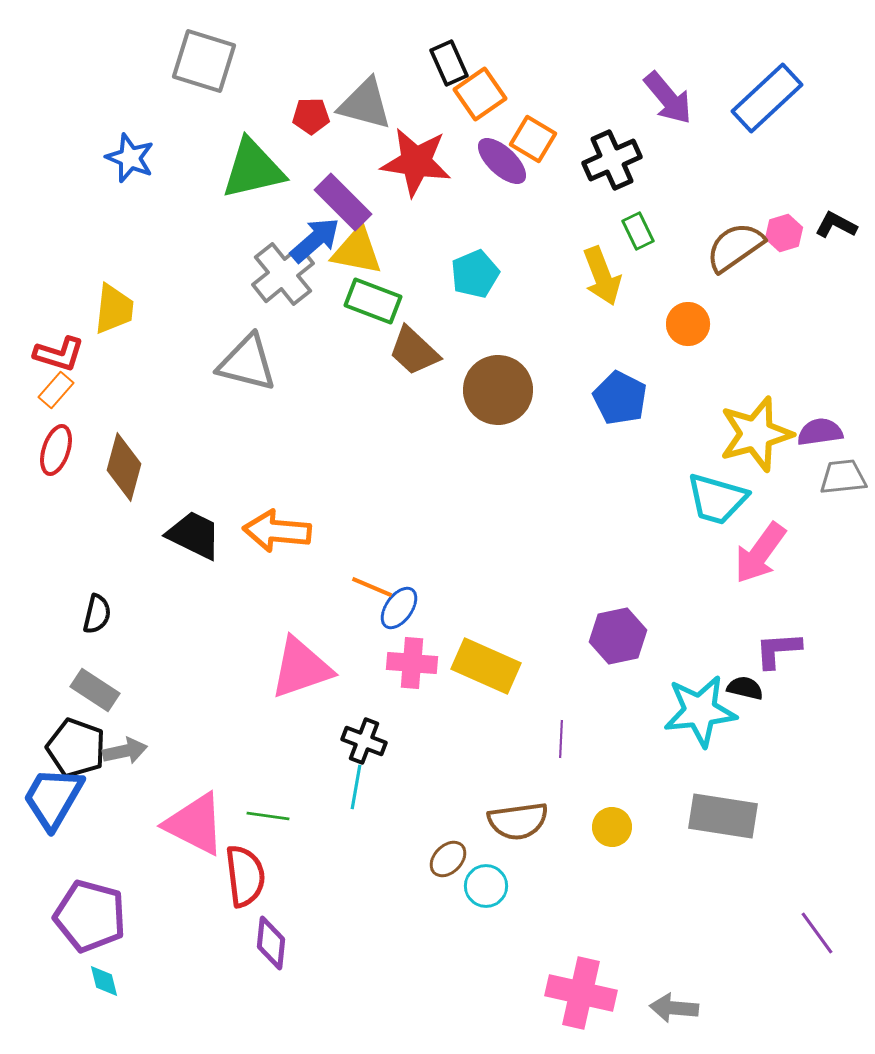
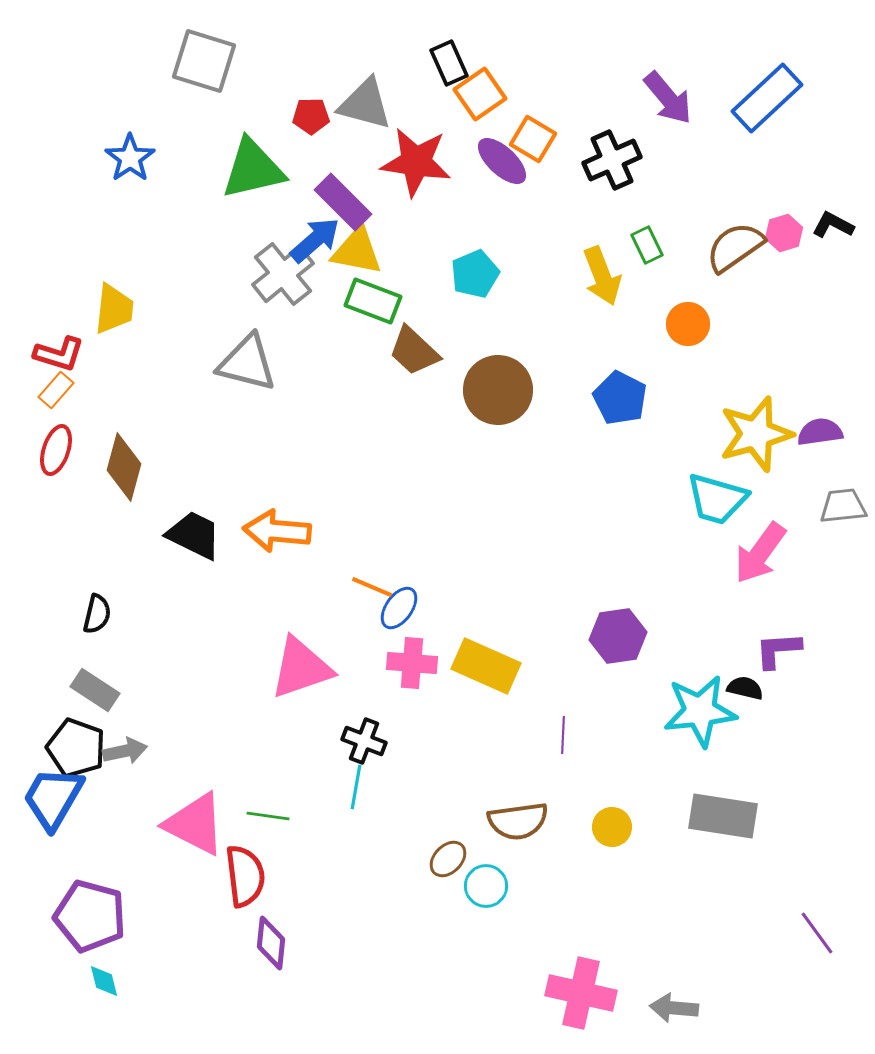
blue star at (130, 158): rotated 15 degrees clockwise
black L-shape at (836, 225): moved 3 px left
green rectangle at (638, 231): moved 9 px right, 14 px down
gray trapezoid at (843, 477): moved 29 px down
purple hexagon at (618, 636): rotated 4 degrees clockwise
purple line at (561, 739): moved 2 px right, 4 px up
